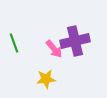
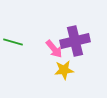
green line: moved 1 px left, 1 px up; rotated 54 degrees counterclockwise
yellow star: moved 18 px right, 9 px up
